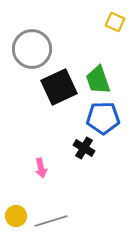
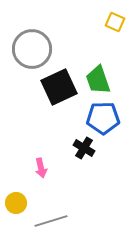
yellow circle: moved 13 px up
